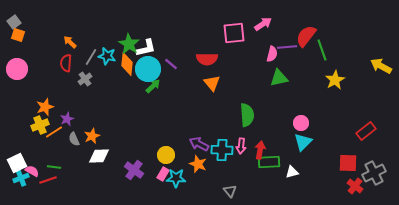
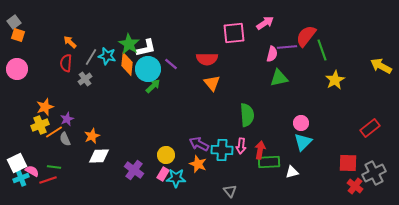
pink arrow at (263, 24): moved 2 px right, 1 px up
red rectangle at (366, 131): moved 4 px right, 3 px up
gray semicircle at (74, 139): moved 9 px left
